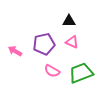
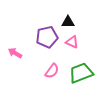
black triangle: moved 1 px left, 1 px down
purple pentagon: moved 3 px right, 7 px up
pink arrow: moved 2 px down
pink semicircle: rotated 84 degrees counterclockwise
